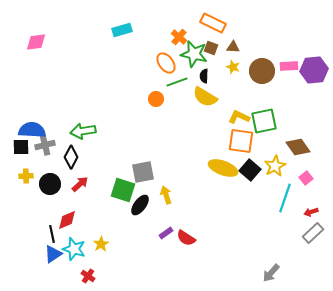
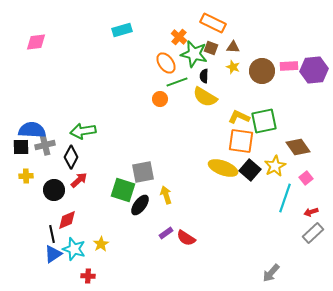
orange circle at (156, 99): moved 4 px right
black circle at (50, 184): moved 4 px right, 6 px down
red arrow at (80, 184): moved 1 px left, 4 px up
red cross at (88, 276): rotated 32 degrees counterclockwise
